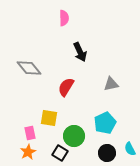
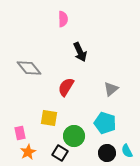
pink semicircle: moved 1 px left, 1 px down
gray triangle: moved 5 px down; rotated 28 degrees counterclockwise
cyan pentagon: rotated 30 degrees counterclockwise
pink rectangle: moved 10 px left
cyan semicircle: moved 3 px left, 2 px down
